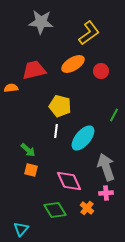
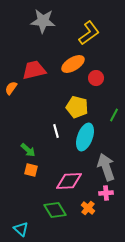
gray star: moved 2 px right, 1 px up
red circle: moved 5 px left, 7 px down
orange semicircle: rotated 48 degrees counterclockwise
yellow pentagon: moved 17 px right, 1 px down
white line: rotated 24 degrees counterclockwise
cyan ellipse: moved 2 px right, 1 px up; rotated 20 degrees counterclockwise
pink diamond: rotated 68 degrees counterclockwise
orange cross: moved 1 px right
cyan triangle: rotated 28 degrees counterclockwise
